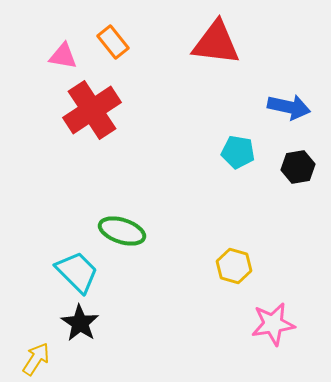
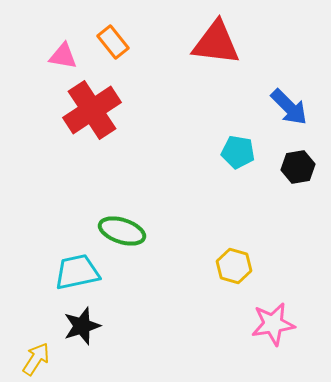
blue arrow: rotated 33 degrees clockwise
cyan trapezoid: rotated 57 degrees counterclockwise
black star: moved 2 px right, 3 px down; rotated 21 degrees clockwise
